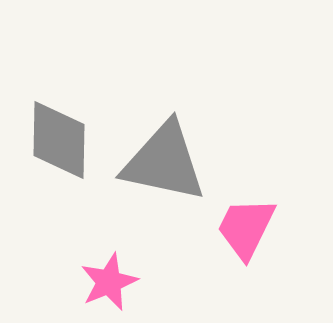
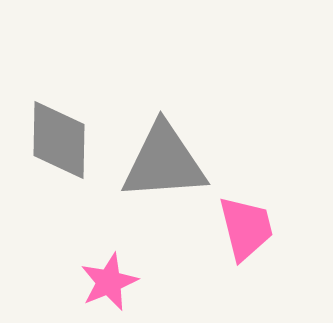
gray triangle: rotated 16 degrees counterclockwise
pink trapezoid: rotated 140 degrees clockwise
